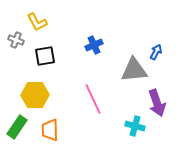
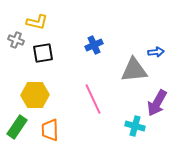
yellow L-shape: rotated 50 degrees counterclockwise
blue arrow: rotated 56 degrees clockwise
black square: moved 2 px left, 3 px up
purple arrow: rotated 48 degrees clockwise
